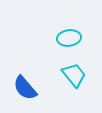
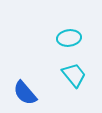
blue semicircle: moved 5 px down
